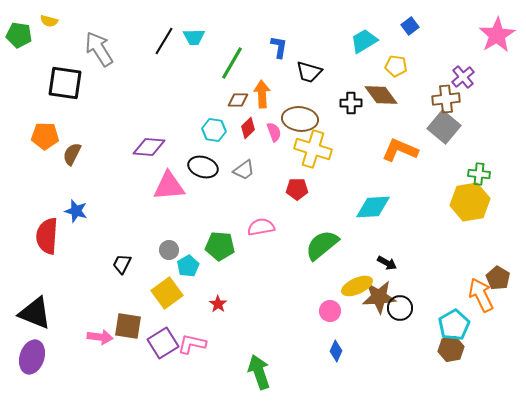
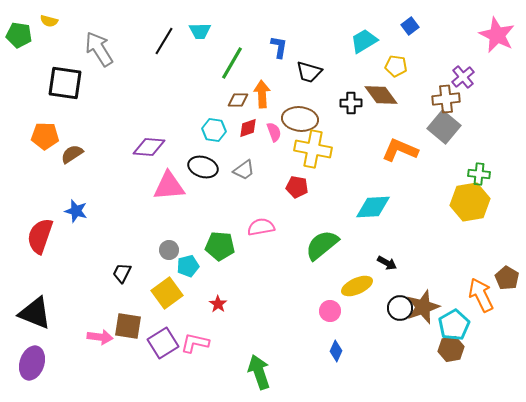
pink star at (497, 35): rotated 15 degrees counterclockwise
cyan trapezoid at (194, 37): moved 6 px right, 6 px up
red diamond at (248, 128): rotated 25 degrees clockwise
yellow cross at (313, 149): rotated 6 degrees counterclockwise
brown semicircle at (72, 154): rotated 30 degrees clockwise
red pentagon at (297, 189): moved 2 px up; rotated 10 degrees clockwise
red semicircle at (47, 236): moved 7 px left; rotated 15 degrees clockwise
black trapezoid at (122, 264): moved 9 px down
cyan pentagon at (188, 266): rotated 15 degrees clockwise
brown pentagon at (498, 278): moved 9 px right
brown star at (379, 297): moved 44 px right, 10 px down; rotated 16 degrees counterclockwise
pink L-shape at (192, 344): moved 3 px right, 1 px up
purple ellipse at (32, 357): moved 6 px down
